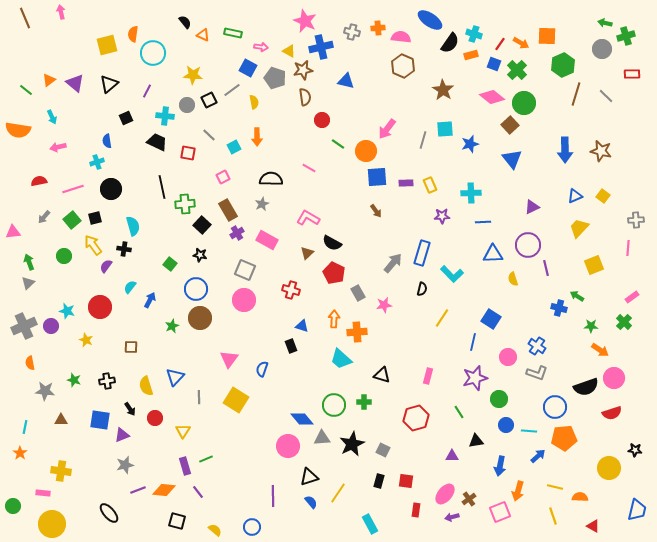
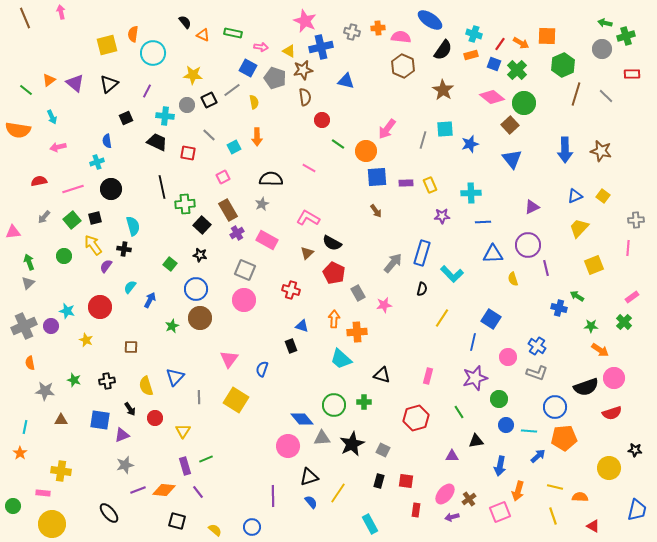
black semicircle at (450, 43): moved 7 px left, 7 px down
